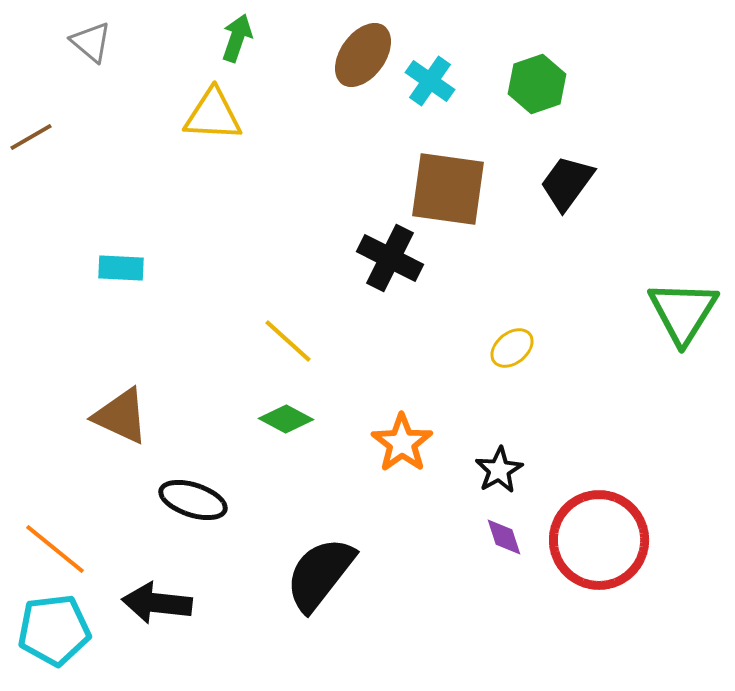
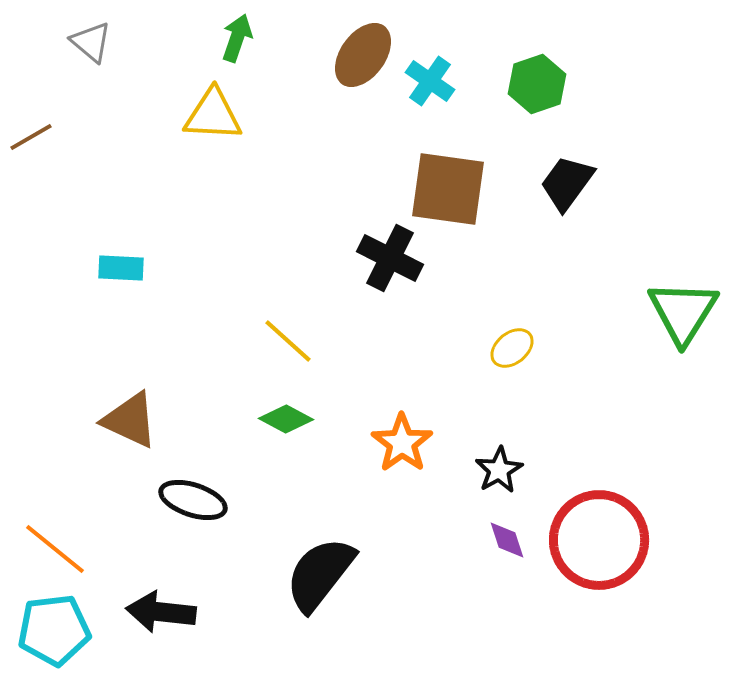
brown triangle: moved 9 px right, 4 px down
purple diamond: moved 3 px right, 3 px down
black arrow: moved 4 px right, 9 px down
